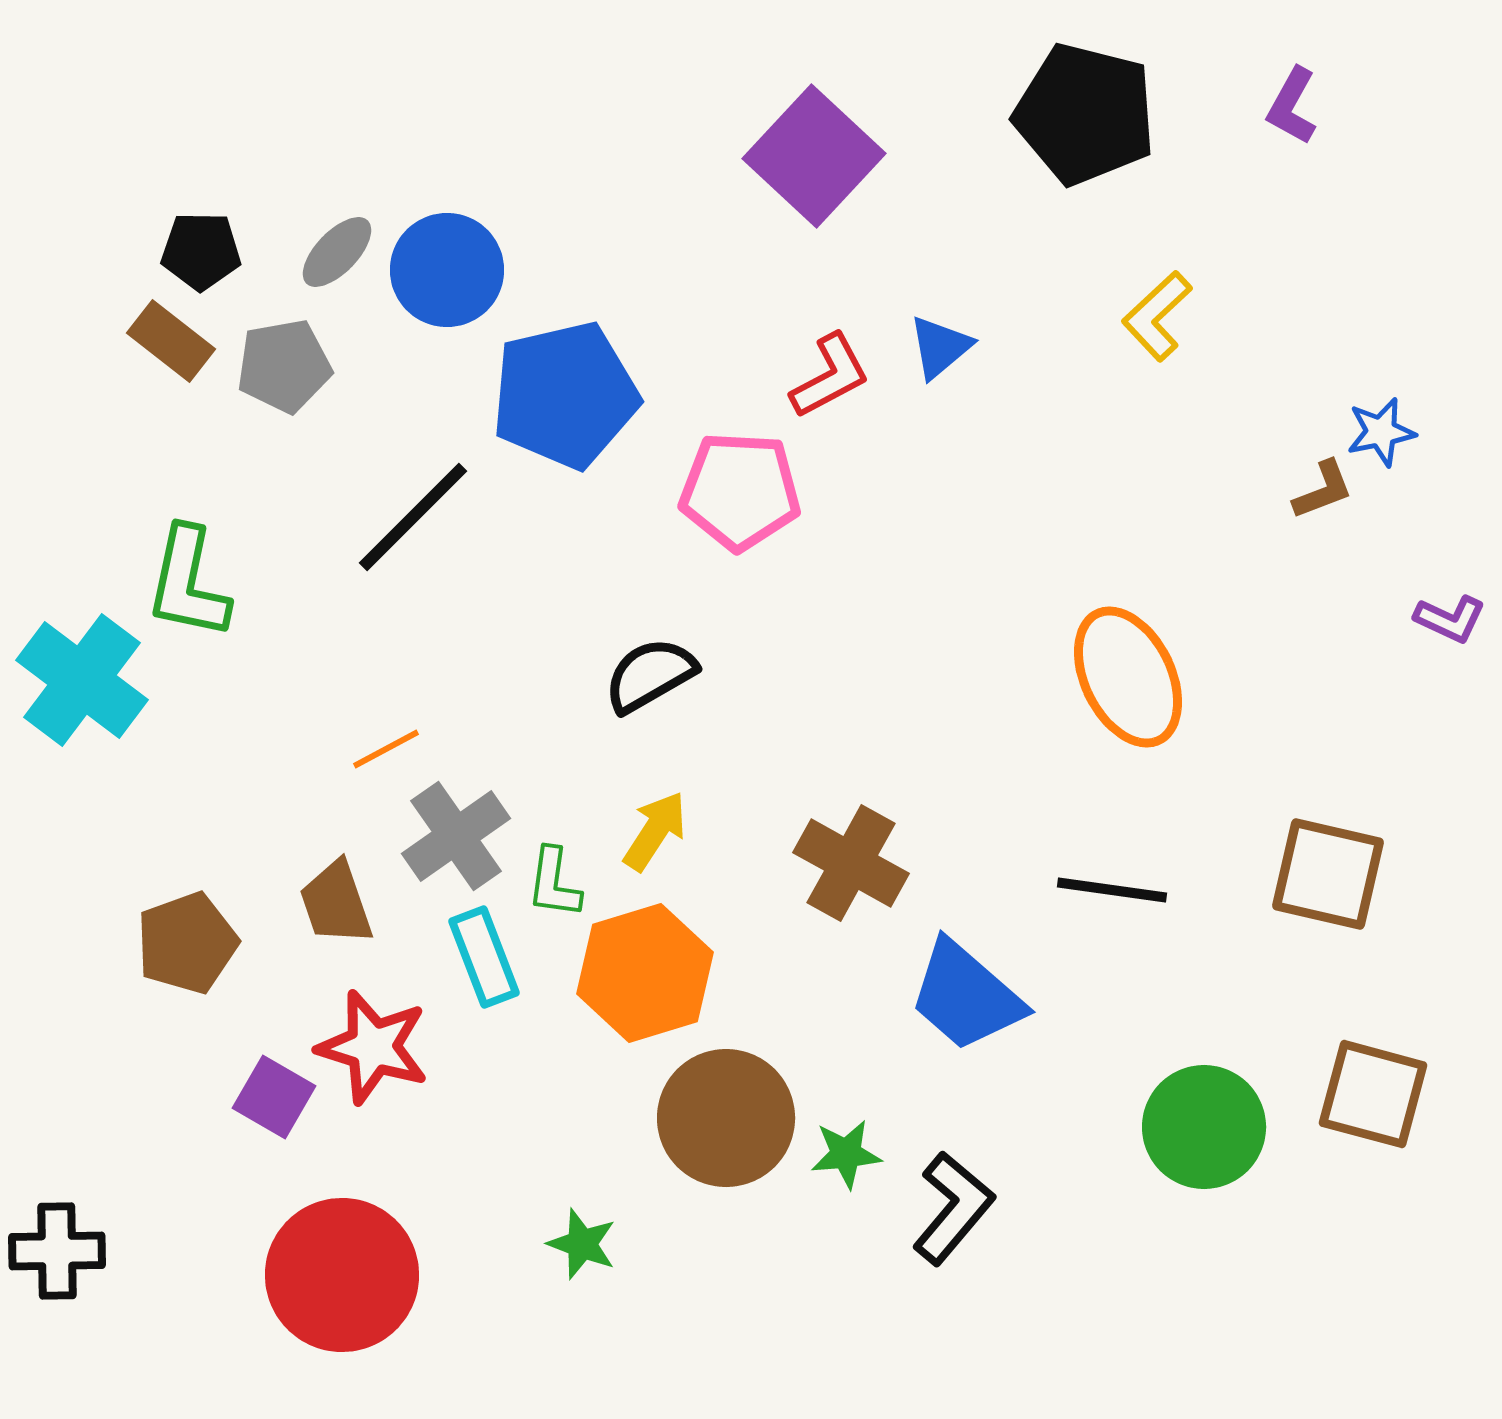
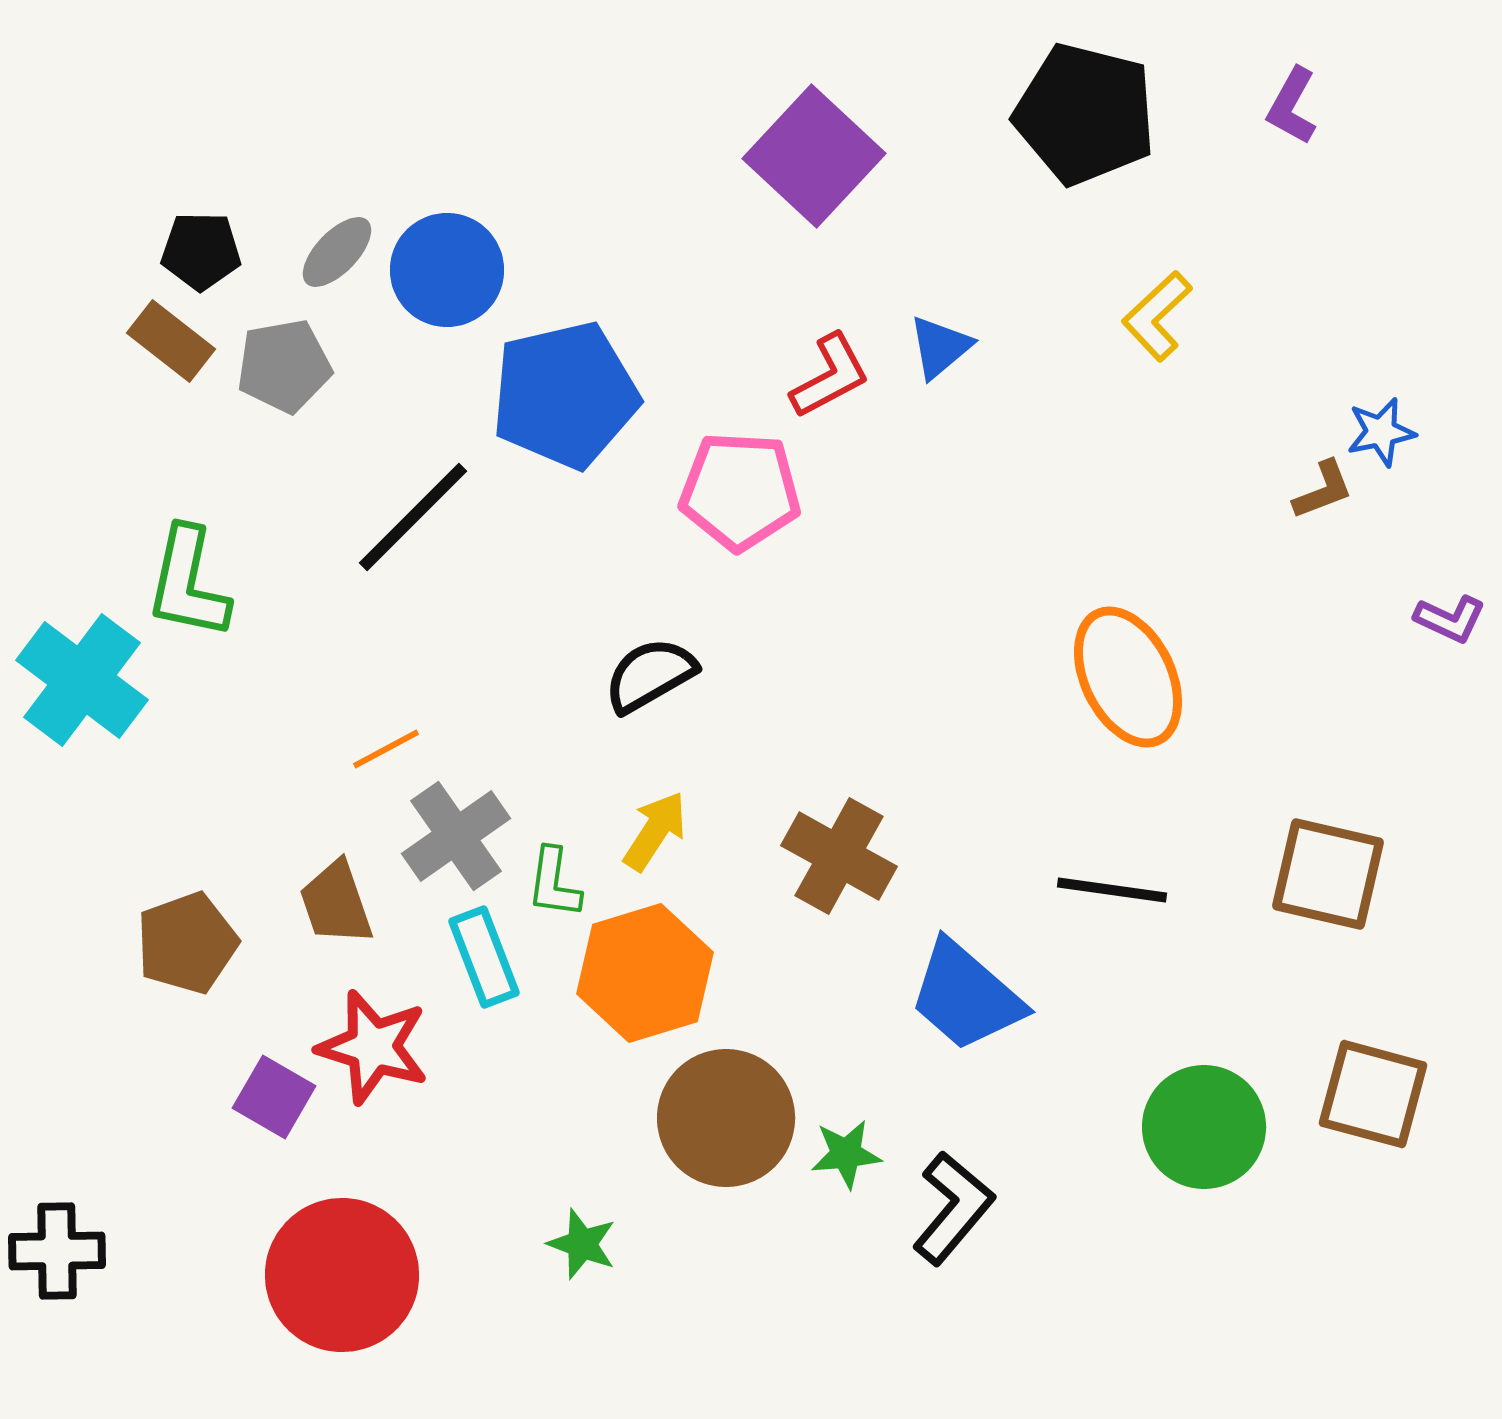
brown cross at (851, 863): moved 12 px left, 7 px up
